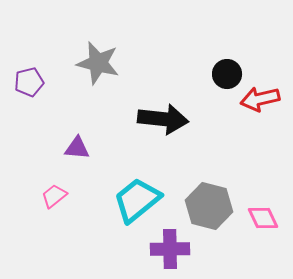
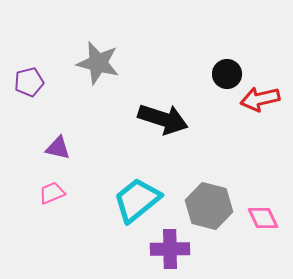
black arrow: rotated 12 degrees clockwise
purple triangle: moved 19 px left; rotated 8 degrees clockwise
pink trapezoid: moved 2 px left, 3 px up; rotated 16 degrees clockwise
